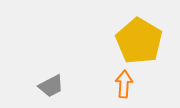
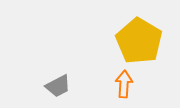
gray trapezoid: moved 7 px right
